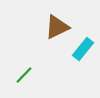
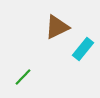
green line: moved 1 px left, 2 px down
